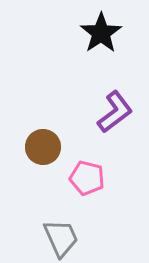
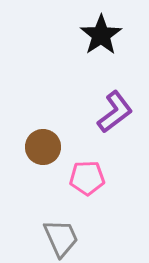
black star: moved 2 px down
pink pentagon: rotated 16 degrees counterclockwise
